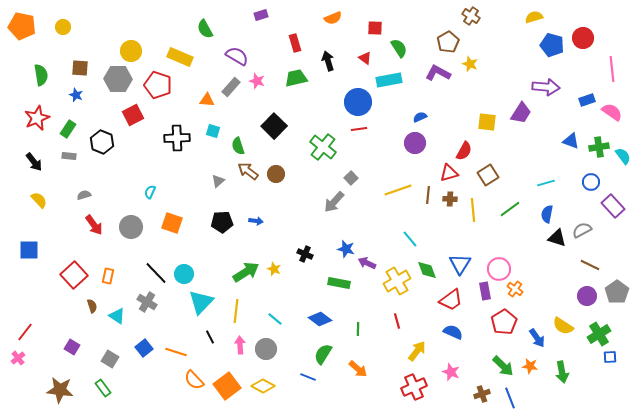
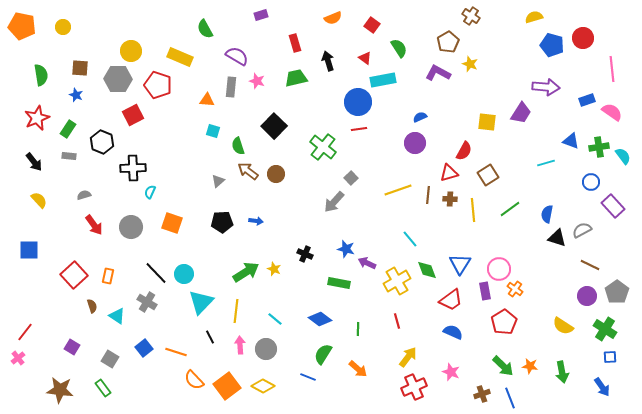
red square at (375, 28): moved 3 px left, 3 px up; rotated 35 degrees clockwise
cyan rectangle at (389, 80): moved 6 px left
gray rectangle at (231, 87): rotated 36 degrees counterclockwise
black cross at (177, 138): moved 44 px left, 30 px down
cyan line at (546, 183): moved 20 px up
green cross at (599, 334): moved 6 px right, 5 px up; rotated 25 degrees counterclockwise
blue arrow at (537, 338): moved 65 px right, 49 px down
yellow arrow at (417, 351): moved 9 px left, 6 px down
